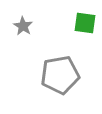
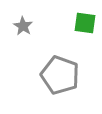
gray pentagon: rotated 30 degrees clockwise
